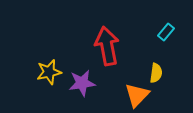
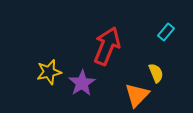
red arrow: rotated 33 degrees clockwise
yellow semicircle: rotated 30 degrees counterclockwise
purple star: rotated 24 degrees counterclockwise
